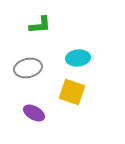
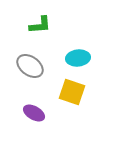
gray ellipse: moved 2 px right, 2 px up; rotated 48 degrees clockwise
